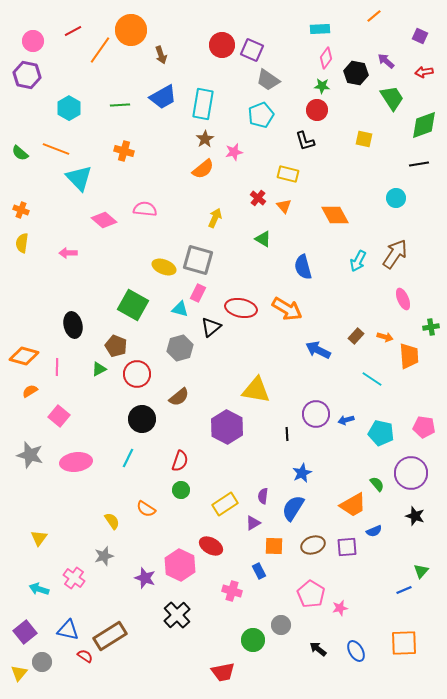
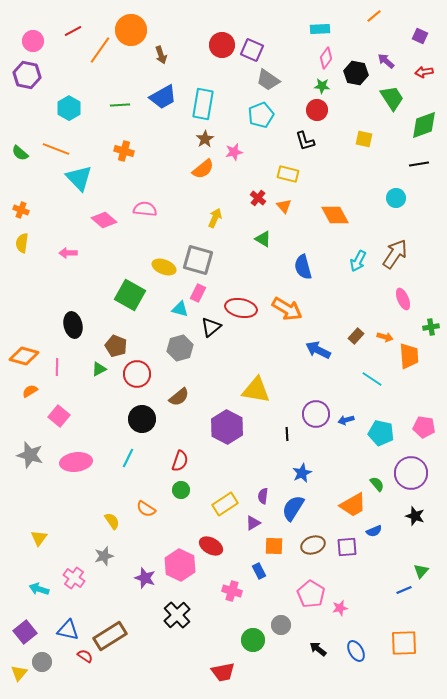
green square at (133, 305): moved 3 px left, 10 px up
